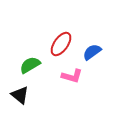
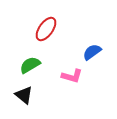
red ellipse: moved 15 px left, 15 px up
black triangle: moved 4 px right
